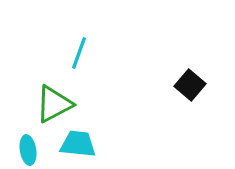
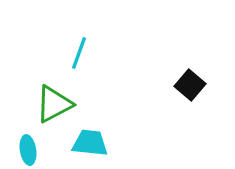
cyan trapezoid: moved 12 px right, 1 px up
